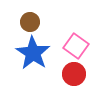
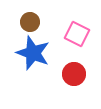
pink square: moved 1 px right, 12 px up; rotated 10 degrees counterclockwise
blue star: rotated 12 degrees counterclockwise
